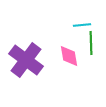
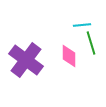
green line: rotated 15 degrees counterclockwise
pink diamond: rotated 10 degrees clockwise
